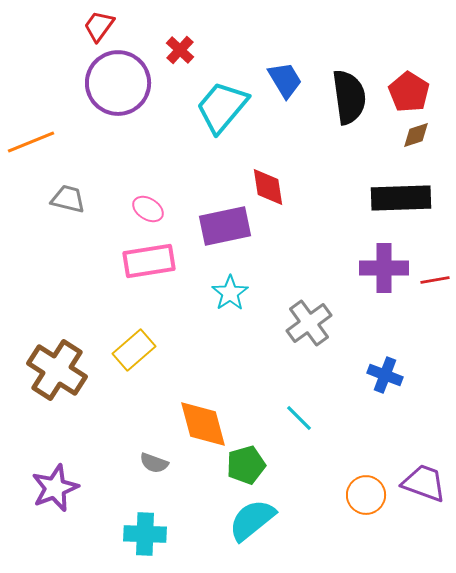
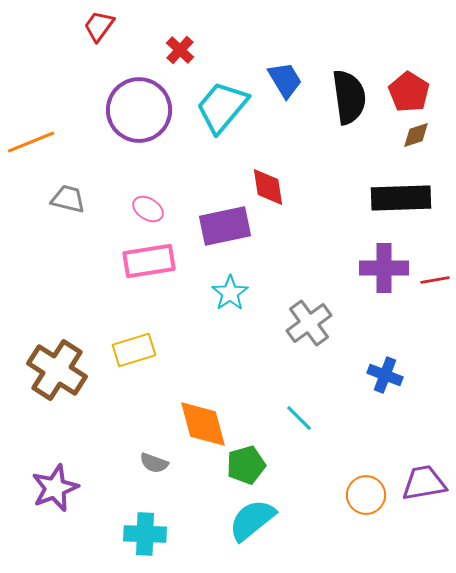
purple circle: moved 21 px right, 27 px down
yellow rectangle: rotated 24 degrees clockwise
purple trapezoid: rotated 30 degrees counterclockwise
